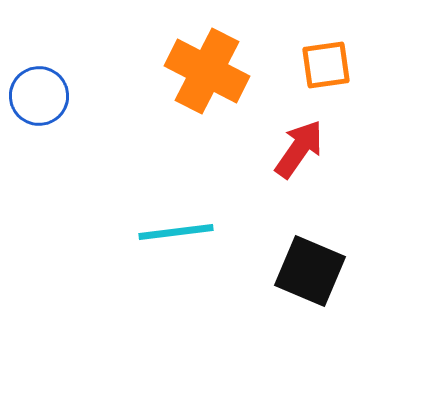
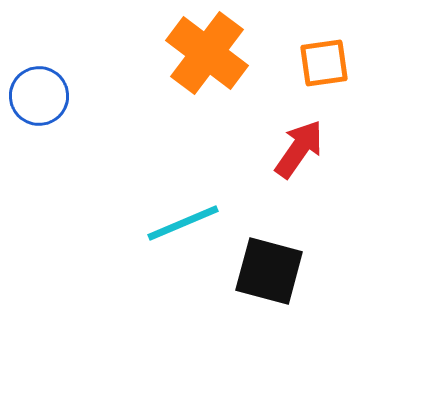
orange square: moved 2 px left, 2 px up
orange cross: moved 18 px up; rotated 10 degrees clockwise
cyan line: moved 7 px right, 9 px up; rotated 16 degrees counterclockwise
black square: moved 41 px left; rotated 8 degrees counterclockwise
